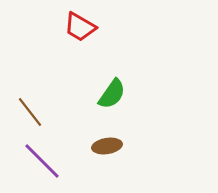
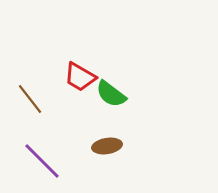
red trapezoid: moved 50 px down
green semicircle: moved 1 px left; rotated 92 degrees clockwise
brown line: moved 13 px up
